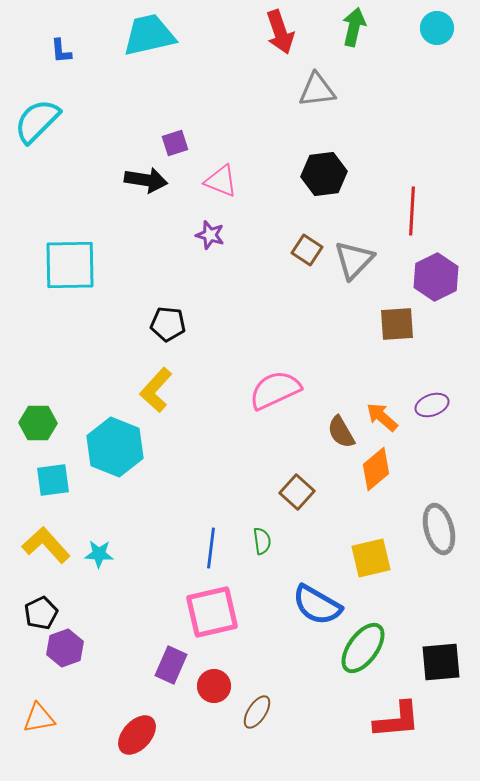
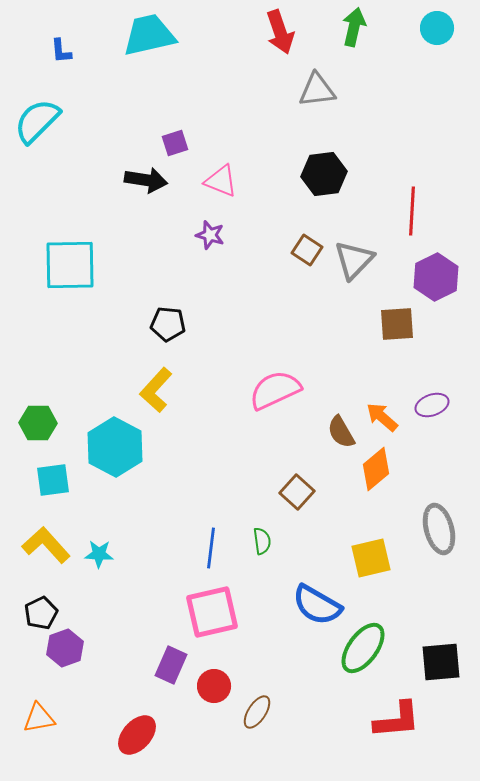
cyan hexagon at (115, 447): rotated 6 degrees clockwise
